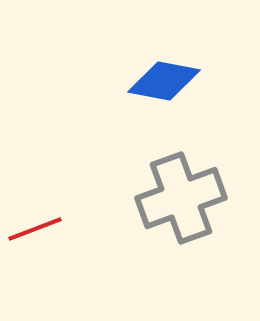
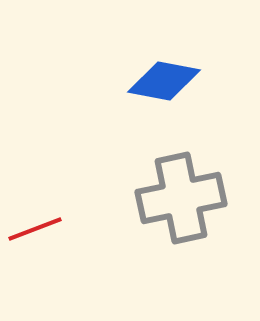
gray cross: rotated 8 degrees clockwise
